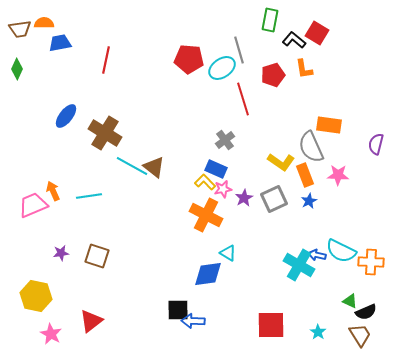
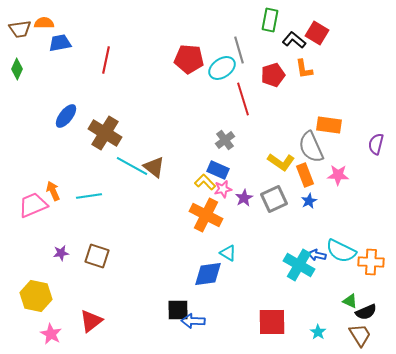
blue rectangle at (216, 169): moved 2 px right, 1 px down
red square at (271, 325): moved 1 px right, 3 px up
